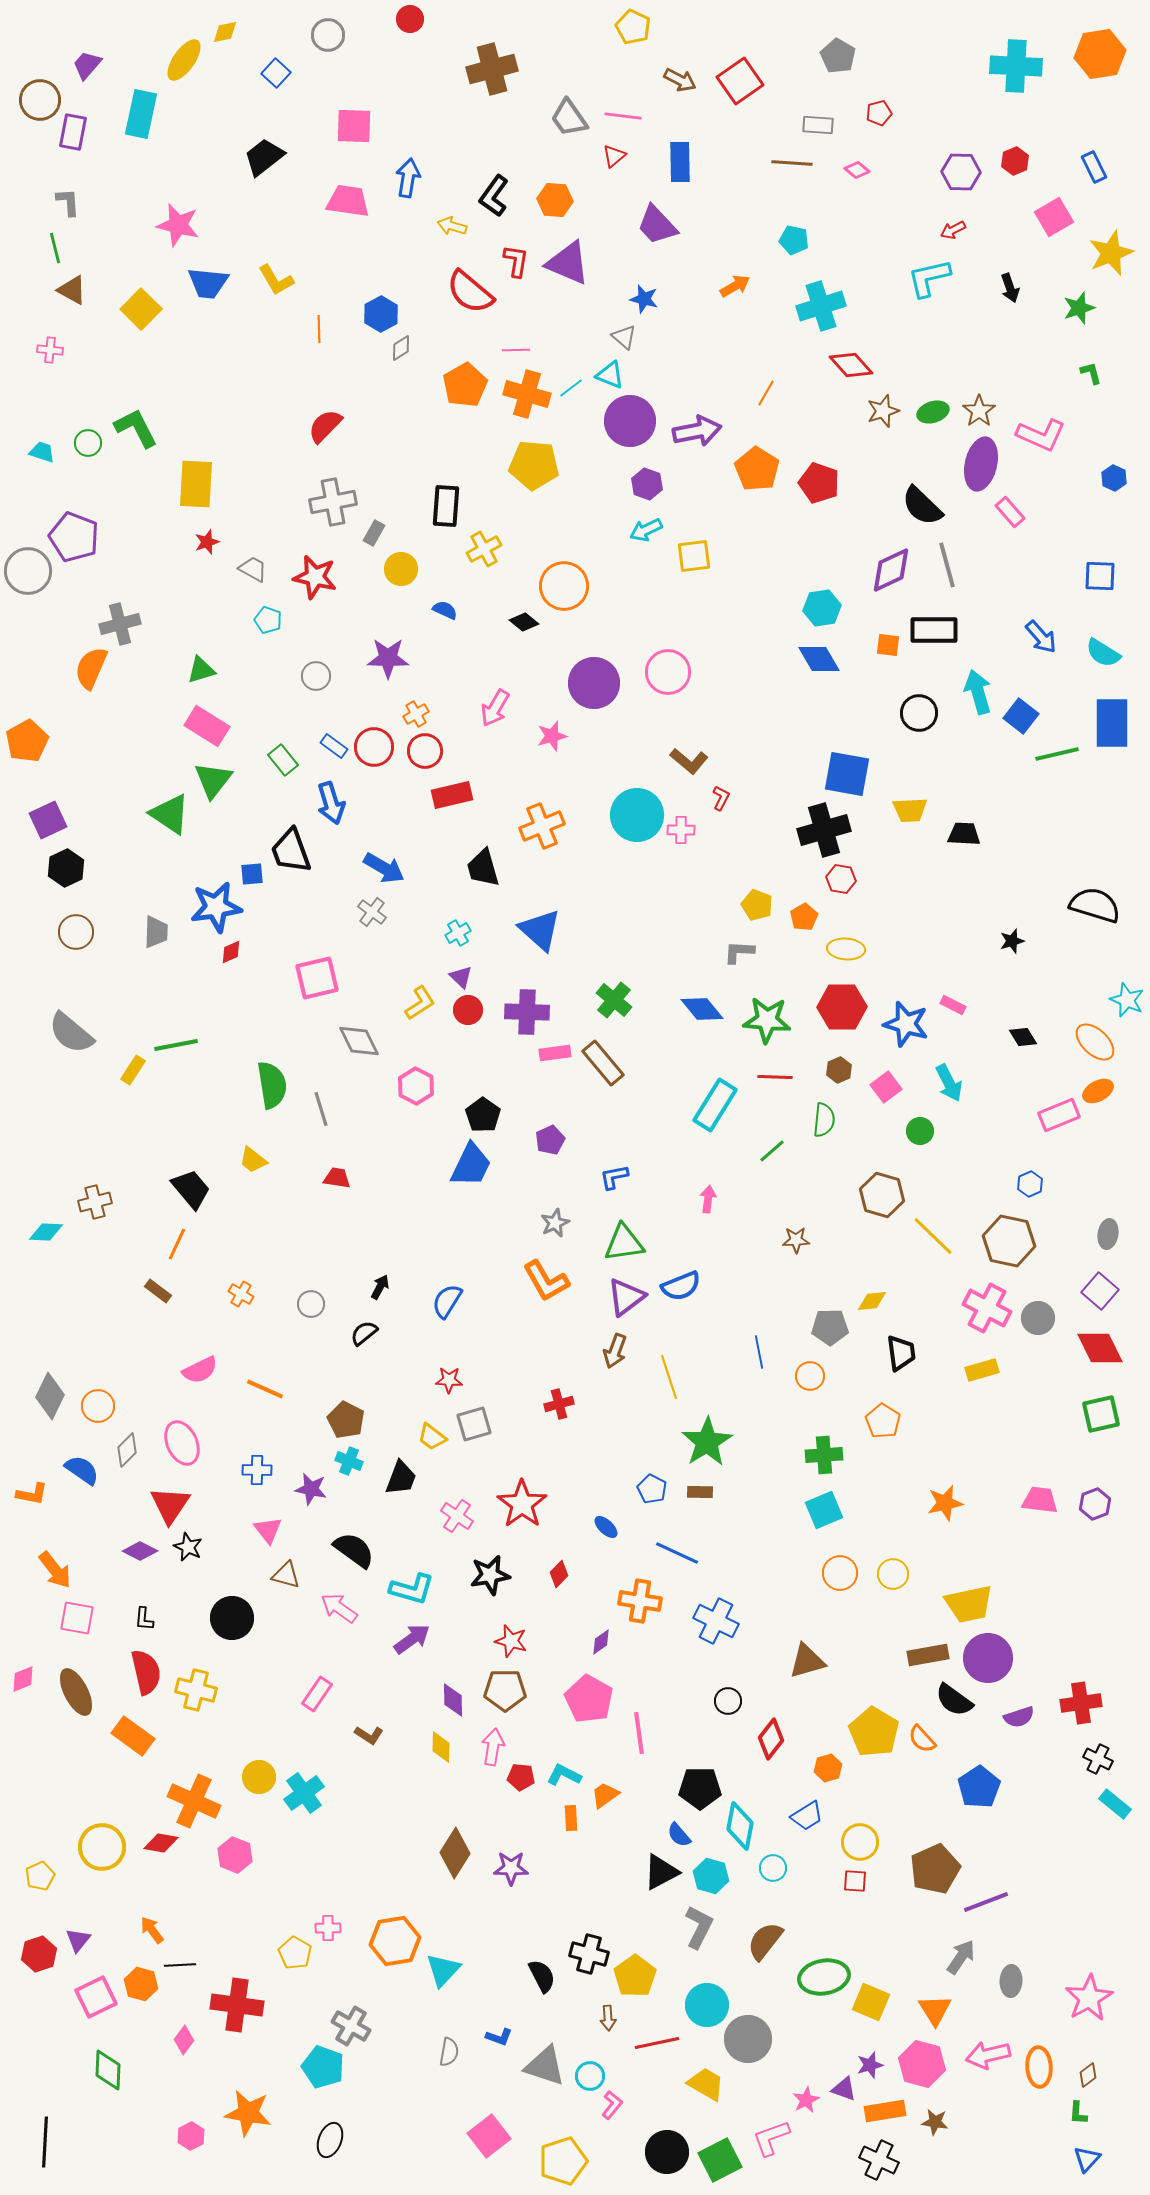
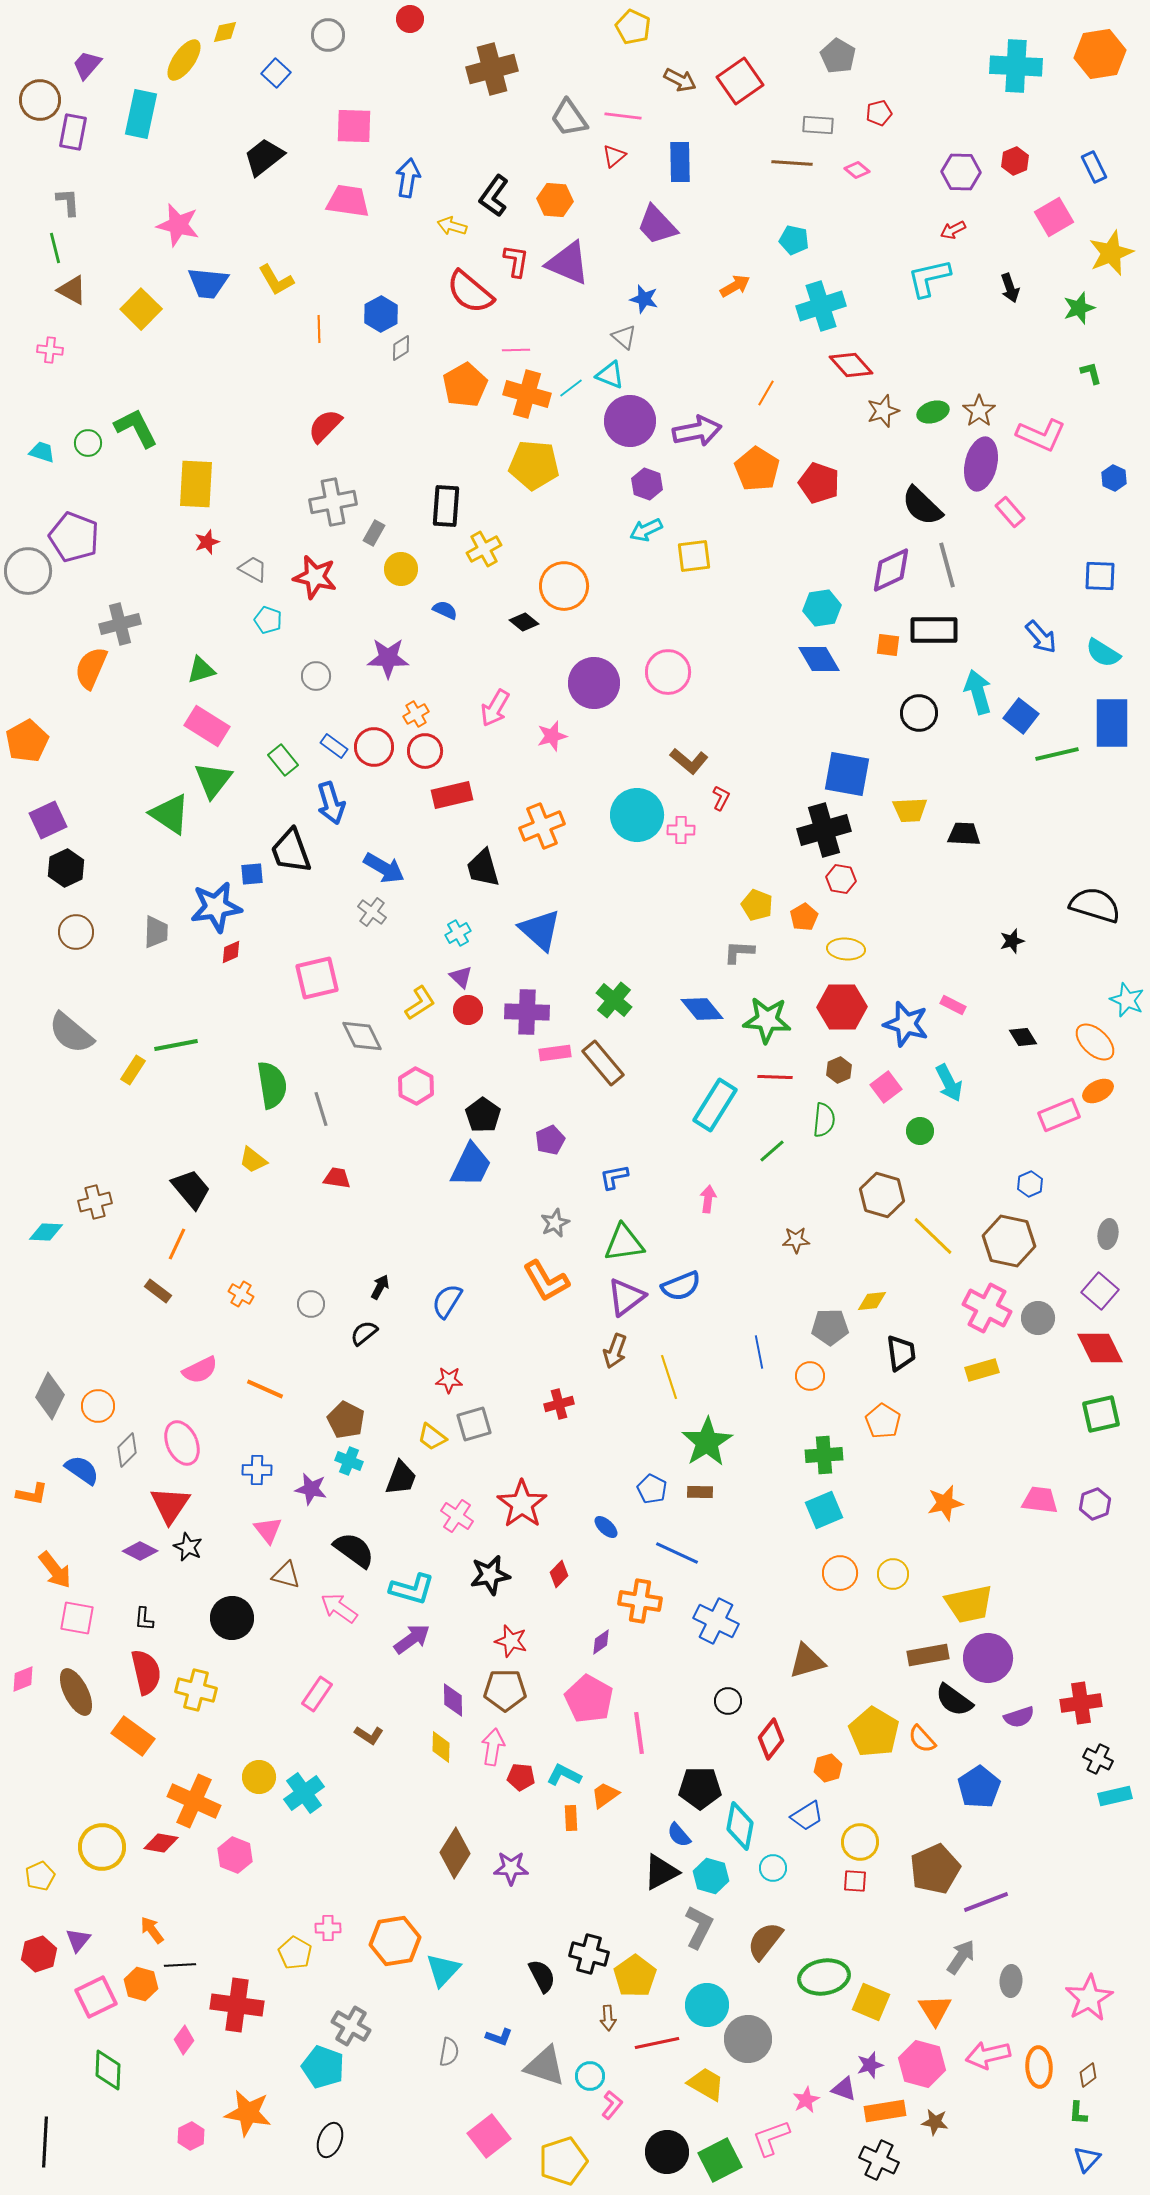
gray diamond at (359, 1041): moved 3 px right, 5 px up
cyan rectangle at (1115, 1804): moved 8 px up; rotated 52 degrees counterclockwise
